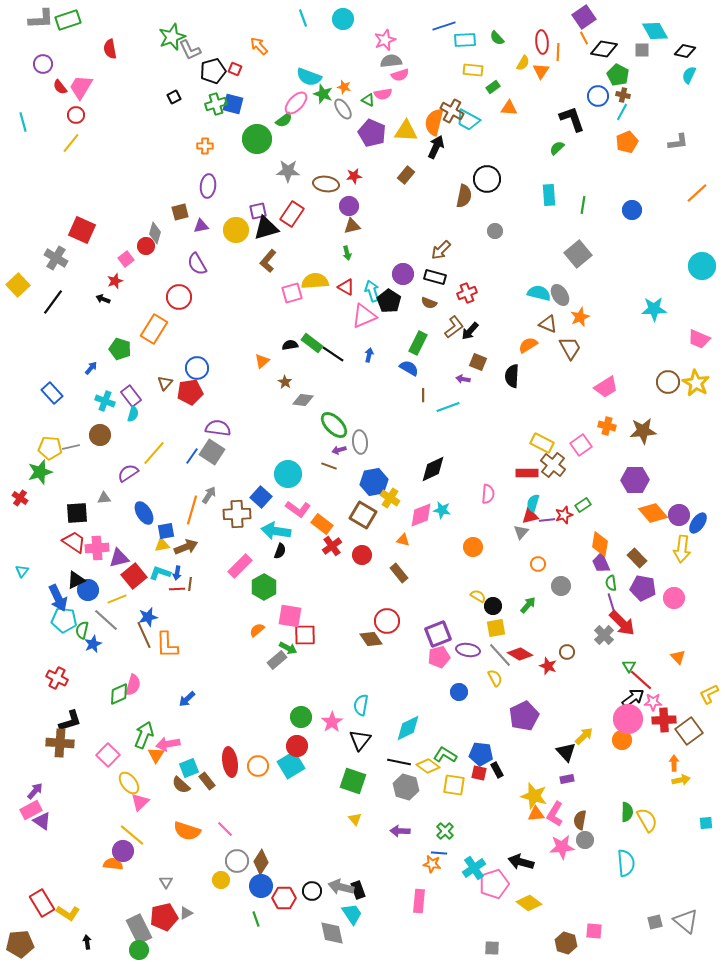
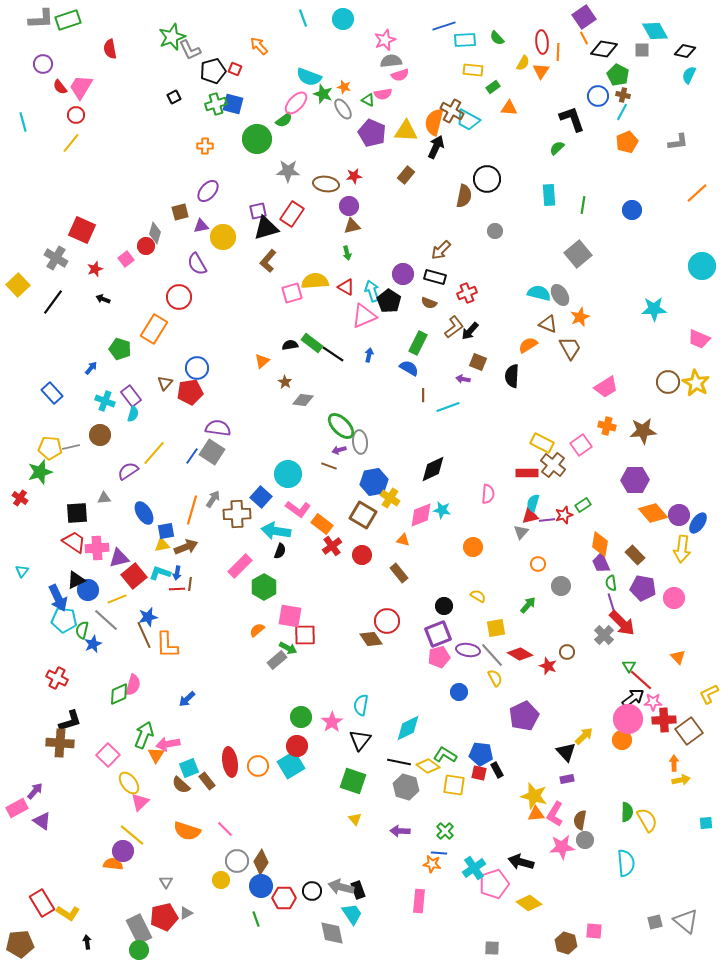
purple ellipse at (208, 186): moved 5 px down; rotated 35 degrees clockwise
yellow circle at (236, 230): moved 13 px left, 7 px down
red star at (115, 281): moved 20 px left, 12 px up
green ellipse at (334, 425): moved 7 px right, 1 px down
purple semicircle at (128, 473): moved 2 px up
gray arrow at (209, 495): moved 4 px right, 4 px down
brown rectangle at (637, 558): moved 2 px left, 3 px up
black circle at (493, 606): moved 49 px left
gray line at (500, 655): moved 8 px left
pink rectangle at (31, 810): moved 14 px left, 2 px up
